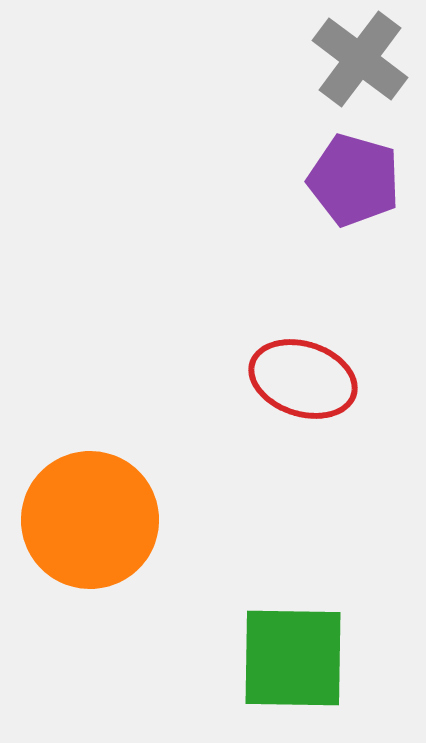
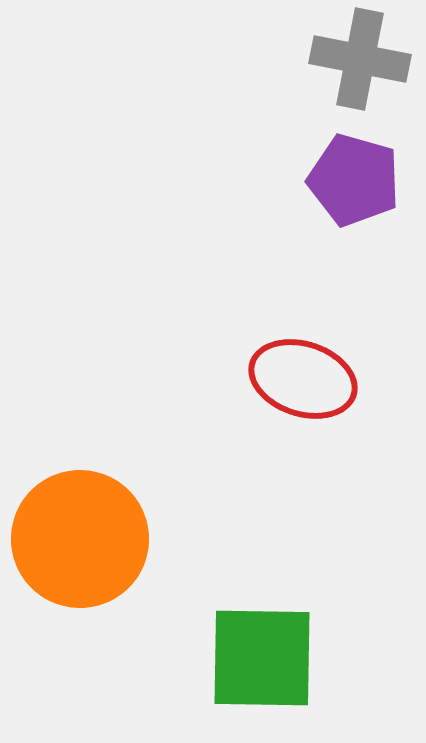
gray cross: rotated 26 degrees counterclockwise
orange circle: moved 10 px left, 19 px down
green square: moved 31 px left
